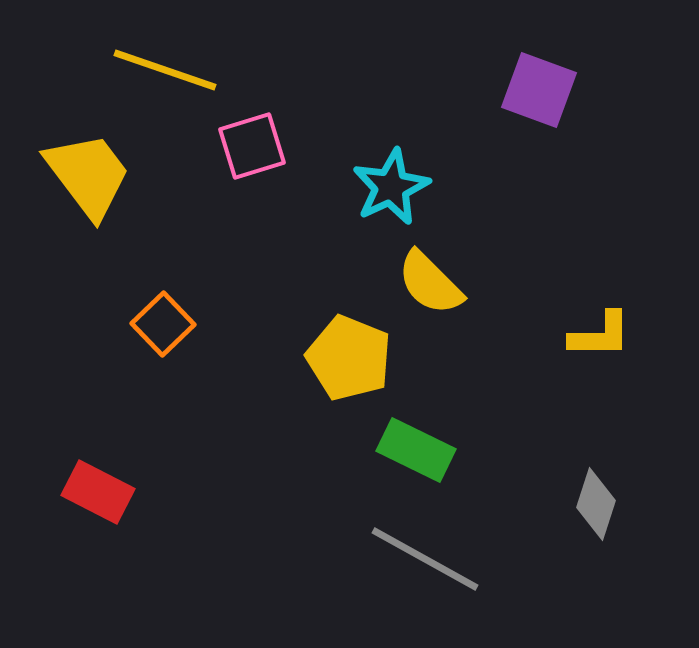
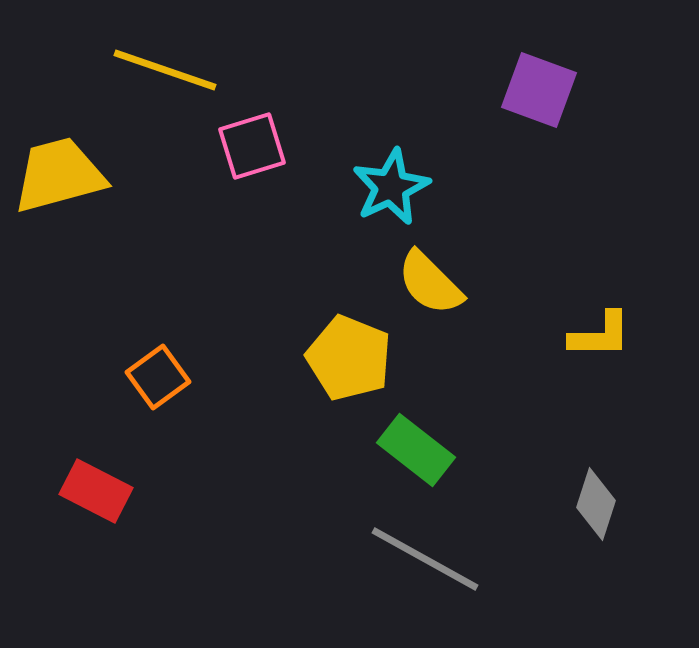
yellow trapezoid: moved 29 px left; rotated 68 degrees counterclockwise
orange square: moved 5 px left, 53 px down; rotated 8 degrees clockwise
green rectangle: rotated 12 degrees clockwise
red rectangle: moved 2 px left, 1 px up
